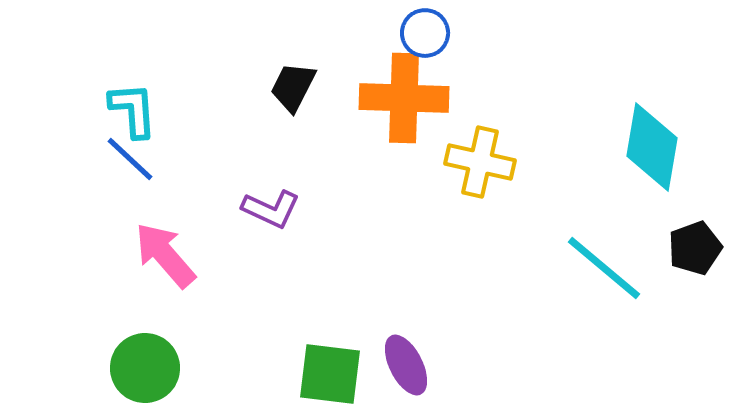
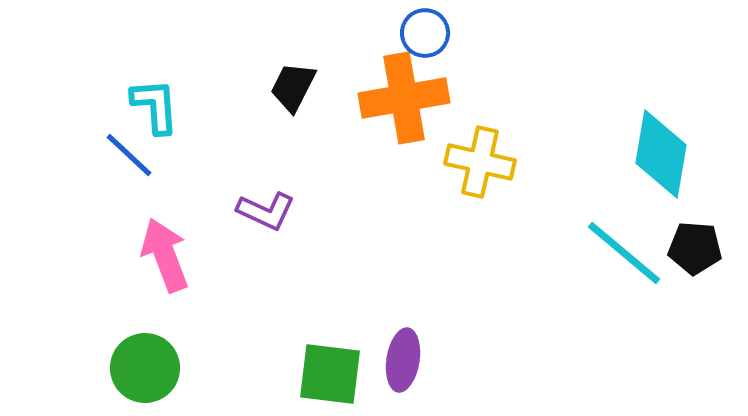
orange cross: rotated 12 degrees counterclockwise
cyan L-shape: moved 22 px right, 4 px up
cyan diamond: moved 9 px right, 7 px down
blue line: moved 1 px left, 4 px up
purple L-shape: moved 5 px left, 2 px down
black pentagon: rotated 24 degrees clockwise
pink arrow: rotated 20 degrees clockwise
cyan line: moved 20 px right, 15 px up
purple ellipse: moved 3 px left, 5 px up; rotated 36 degrees clockwise
